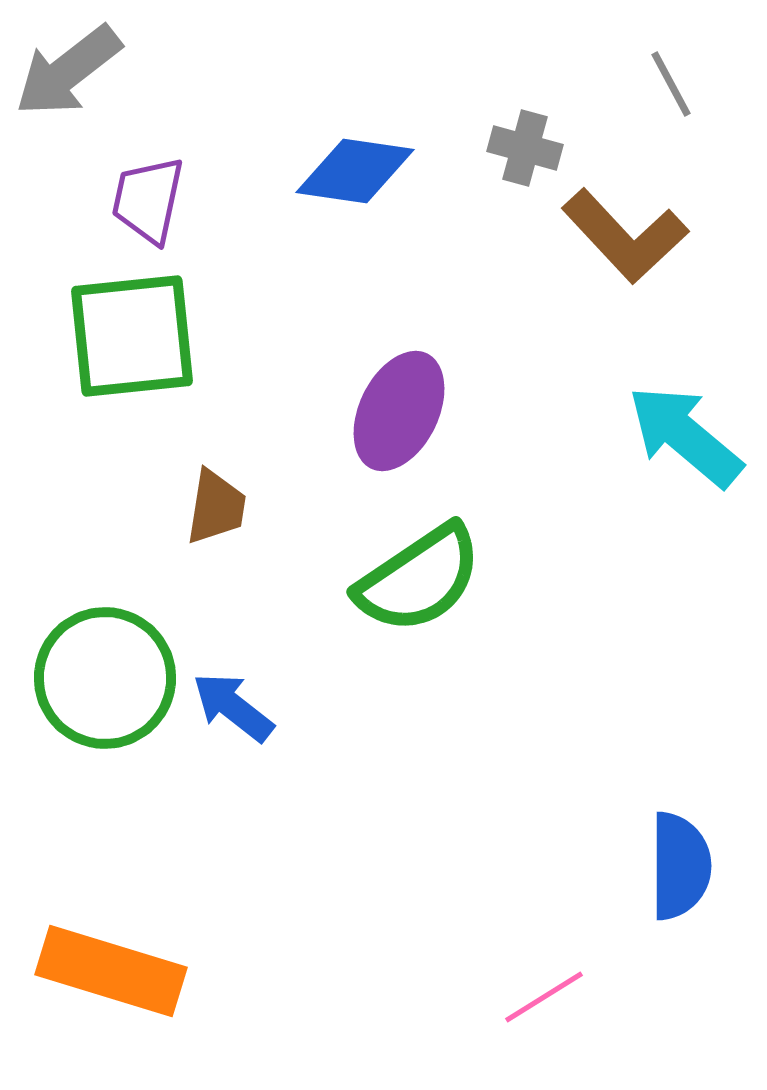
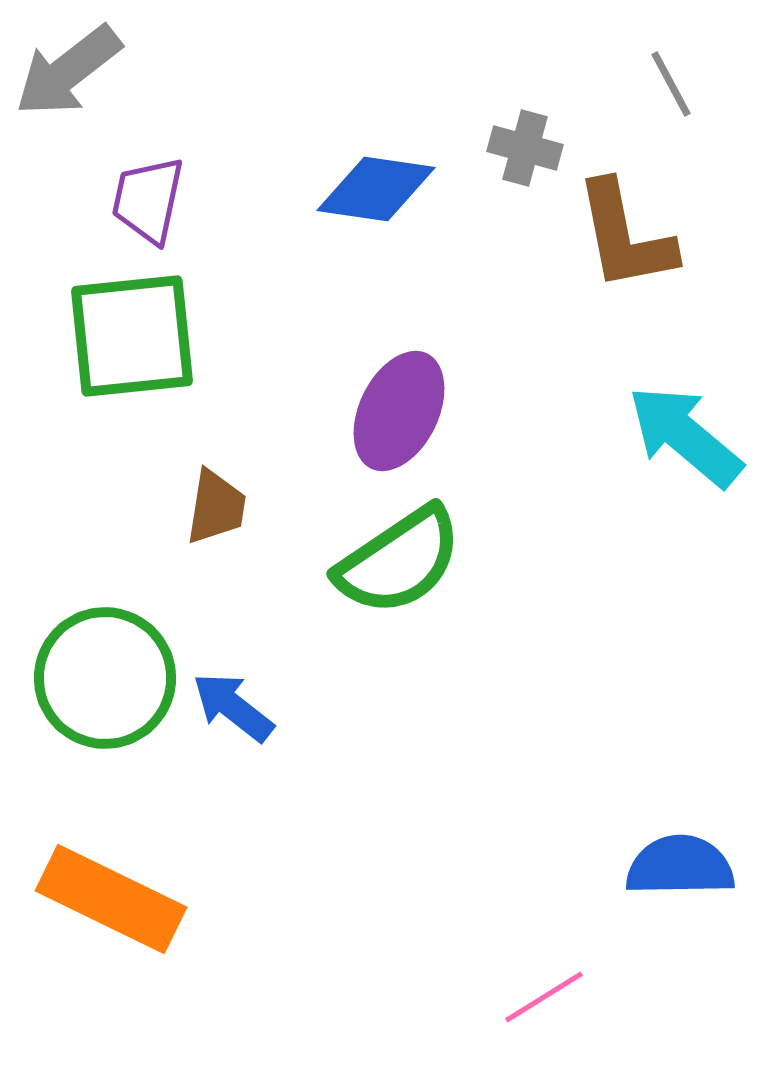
blue diamond: moved 21 px right, 18 px down
brown L-shape: rotated 32 degrees clockwise
green semicircle: moved 20 px left, 18 px up
blue semicircle: rotated 91 degrees counterclockwise
orange rectangle: moved 72 px up; rotated 9 degrees clockwise
